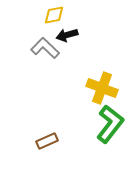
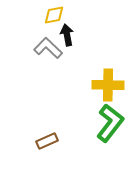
black arrow: rotated 95 degrees clockwise
gray L-shape: moved 3 px right
yellow cross: moved 6 px right, 3 px up; rotated 20 degrees counterclockwise
green L-shape: moved 1 px up
